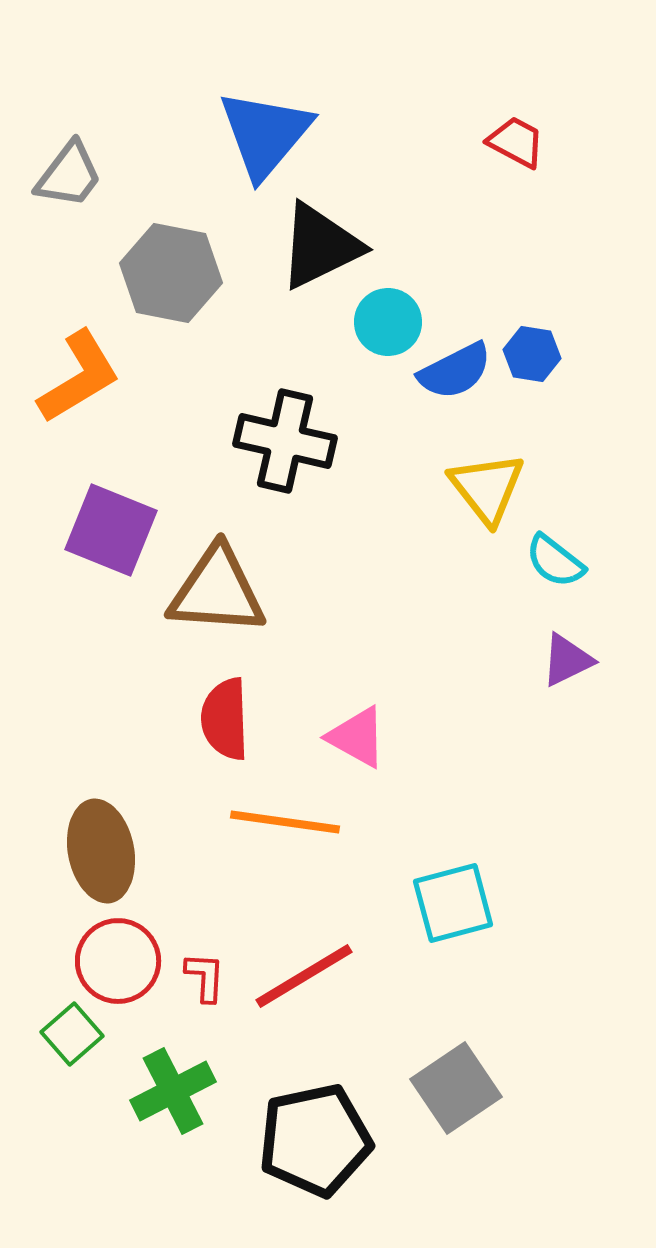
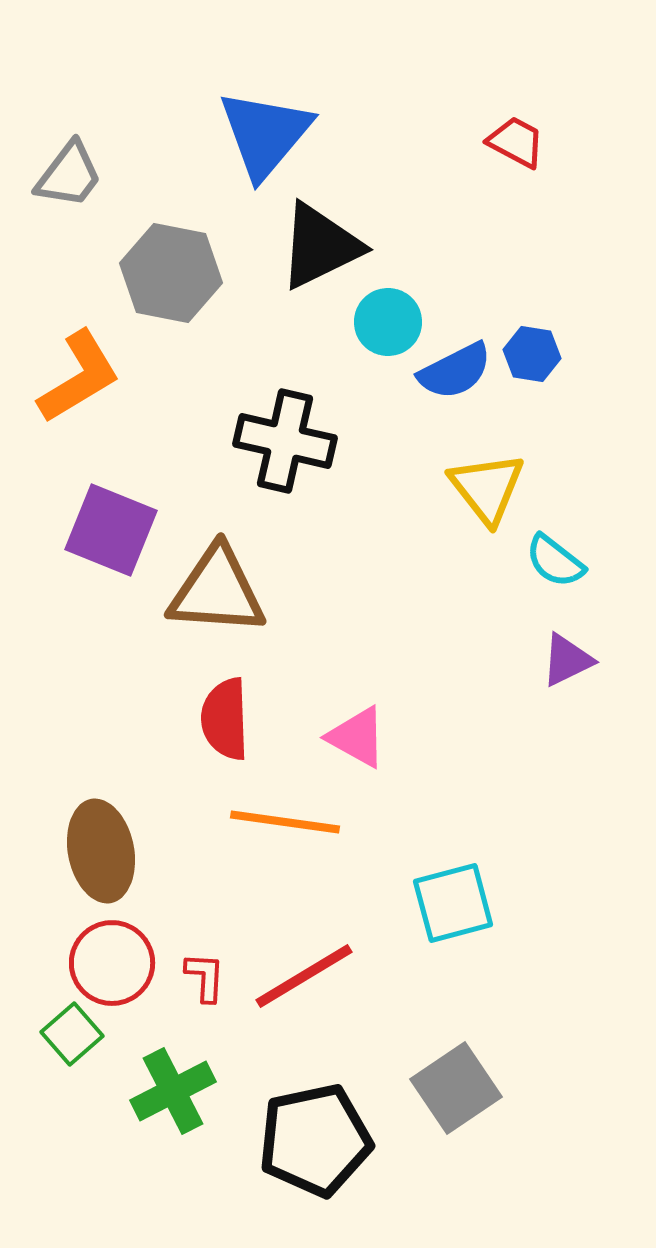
red circle: moved 6 px left, 2 px down
